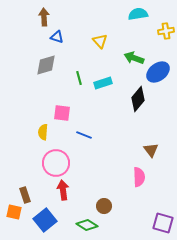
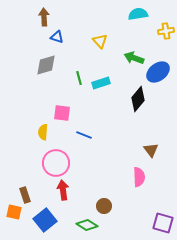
cyan rectangle: moved 2 px left
